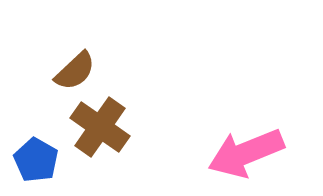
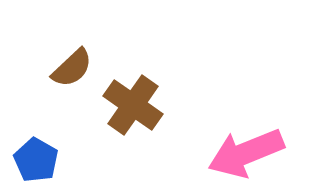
brown semicircle: moved 3 px left, 3 px up
brown cross: moved 33 px right, 22 px up
